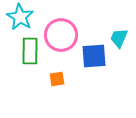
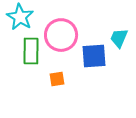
green rectangle: moved 1 px right
